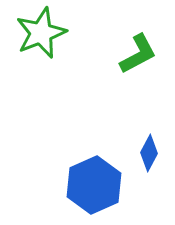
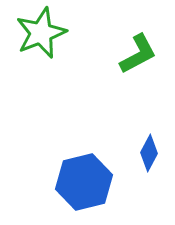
blue hexagon: moved 10 px left, 3 px up; rotated 10 degrees clockwise
